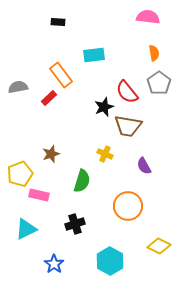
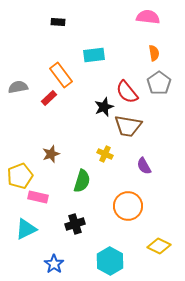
yellow pentagon: moved 2 px down
pink rectangle: moved 1 px left, 2 px down
